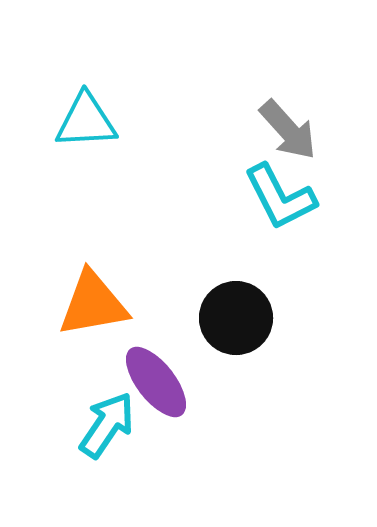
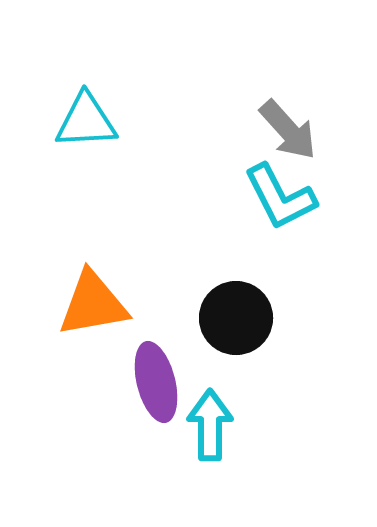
purple ellipse: rotated 24 degrees clockwise
cyan arrow: moved 103 px right; rotated 34 degrees counterclockwise
